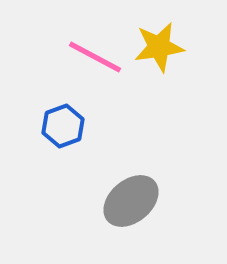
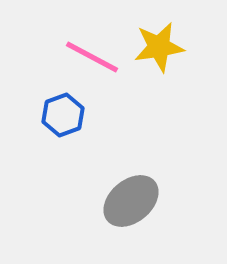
pink line: moved 3 px left
blue hexagon: moved 11 px up
